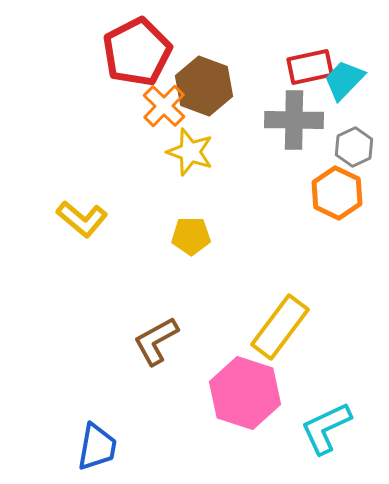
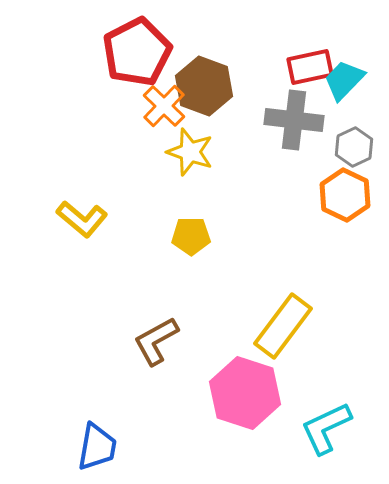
gray cross: rotated 6 degrees clockwise
orange hexagon: moved 8 px right, 2 px down
yellow rectangle: moved 3 px right, 1 px up
